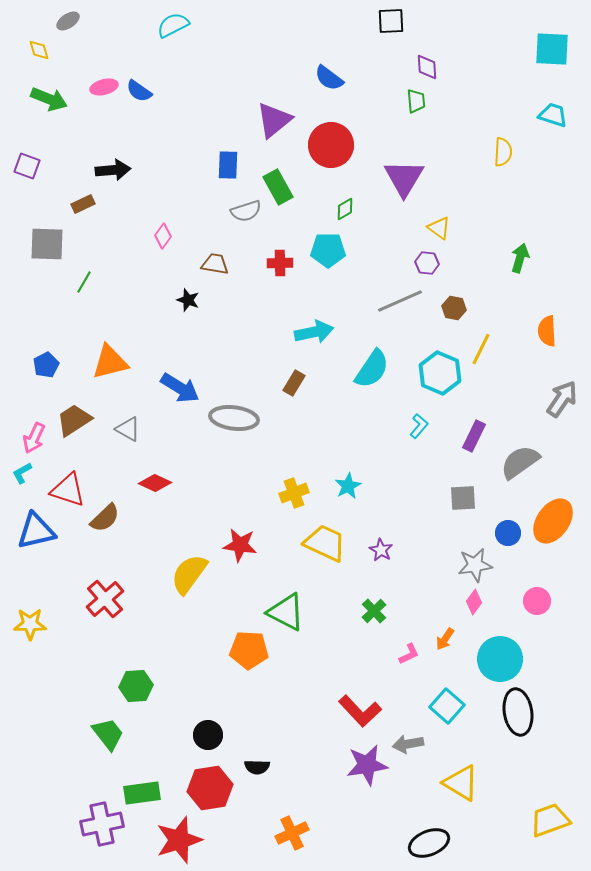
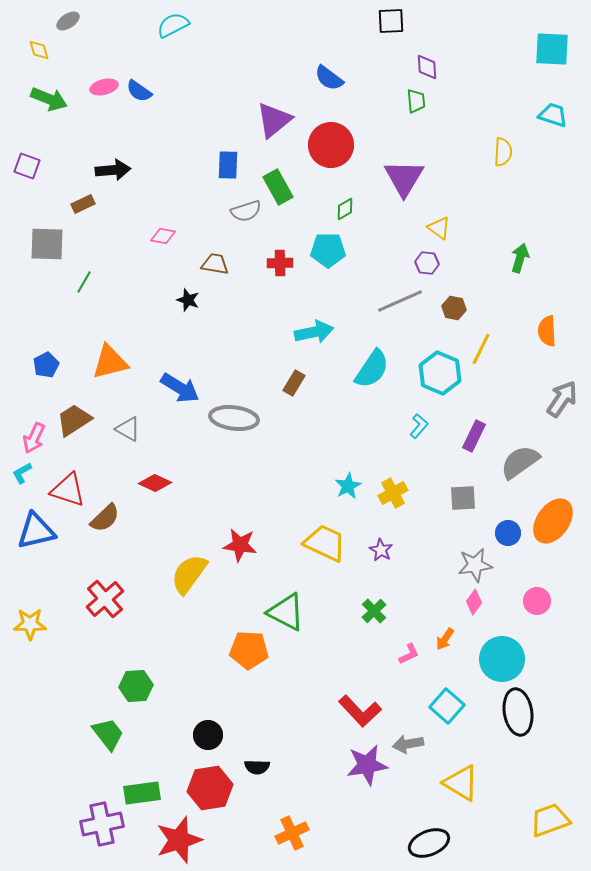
pink diamond at (163, 236): rotated 65 degrees clockwise
yellow cross at (294, 493): moved 99 px right; rotated 8 degrees counterclockwise
cyan circle at (500, 659): moved 2 px right
